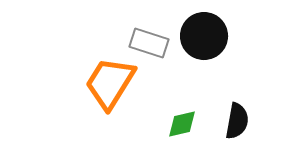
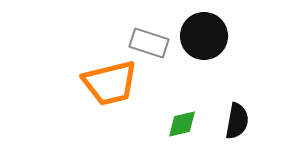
orange trapezoid: rotated 136 degrees counterclockwise
